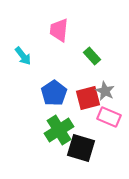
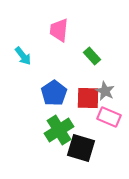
red square: rotated 15 degrees clockwise
